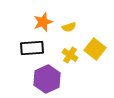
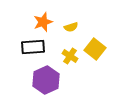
yellow semicircle: moved 2 px right
black rectangle: moved 1 px right, 1 px up
yellow cross: moved 1 px down
purple hexagon: moved 1 px left, 1 px down
